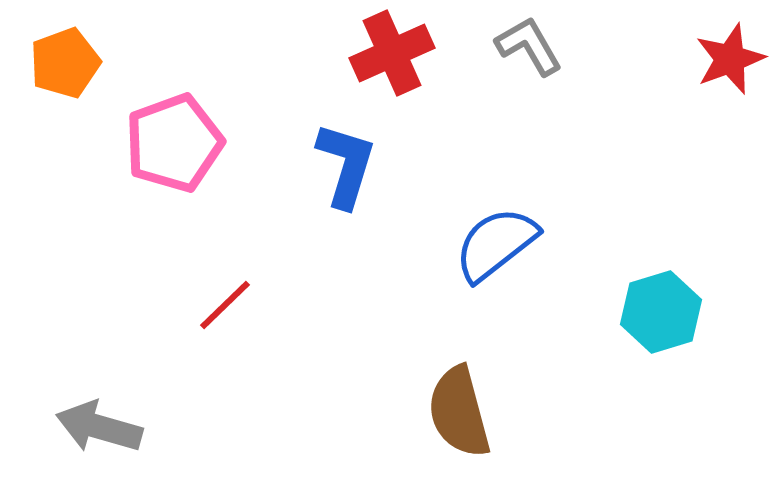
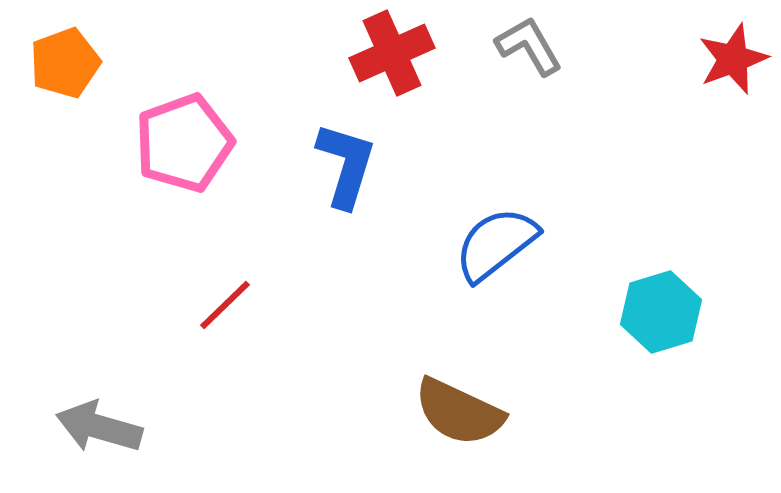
red star: moved 3 px right
pink pentagon: moved 10 px right
brown semicircle: rotated 50 degrees counterclockwise
